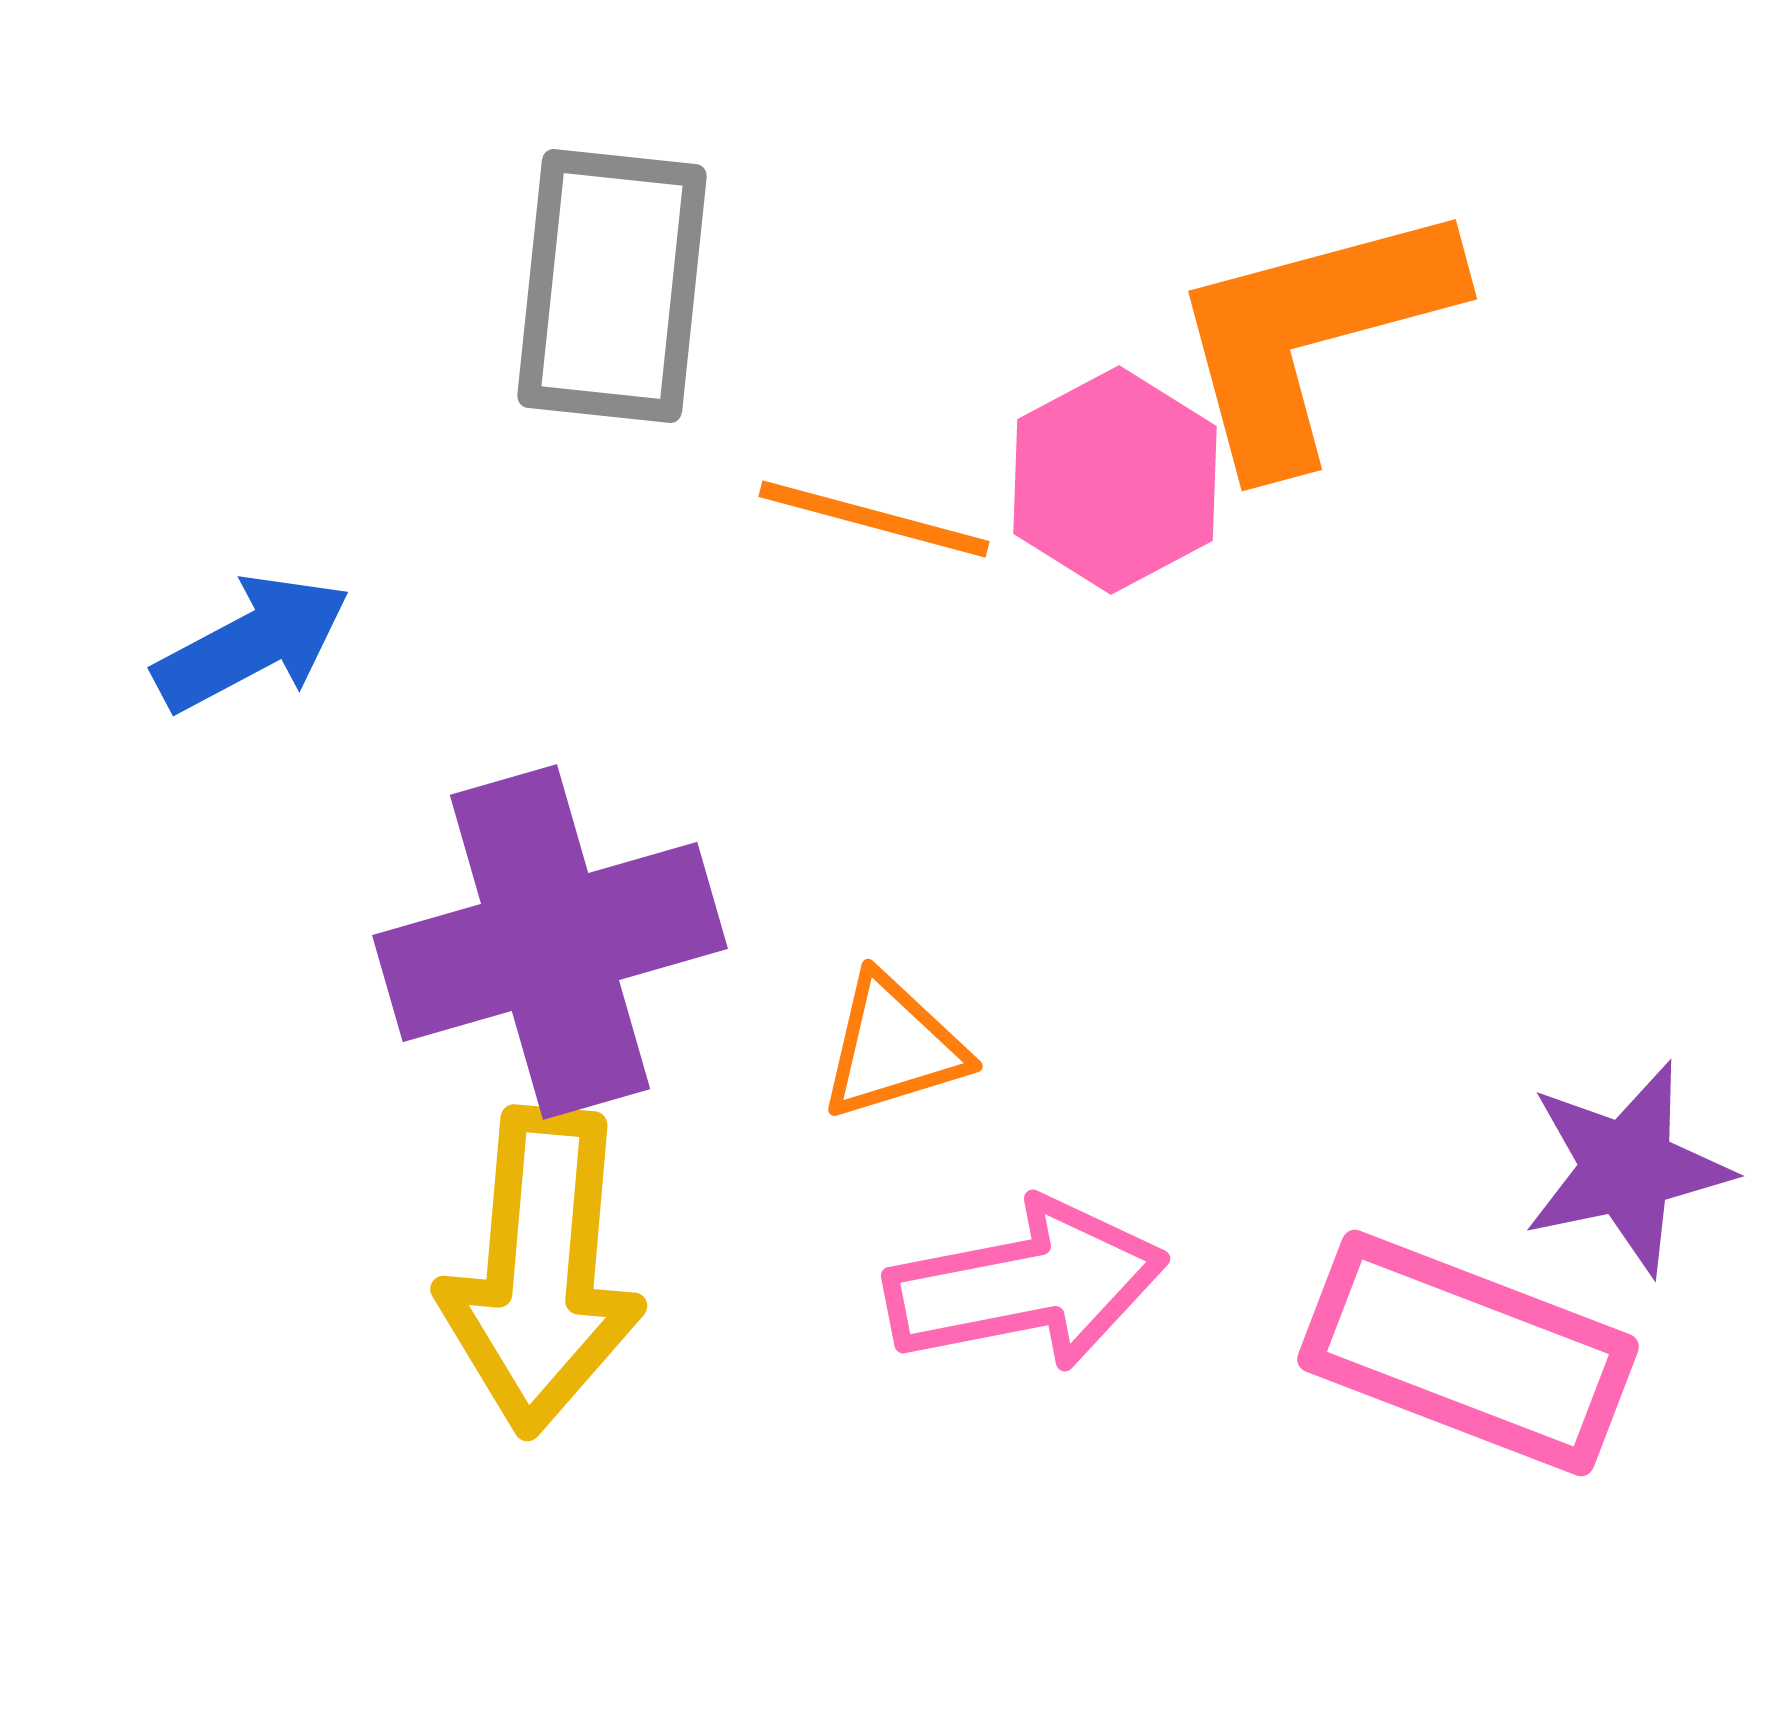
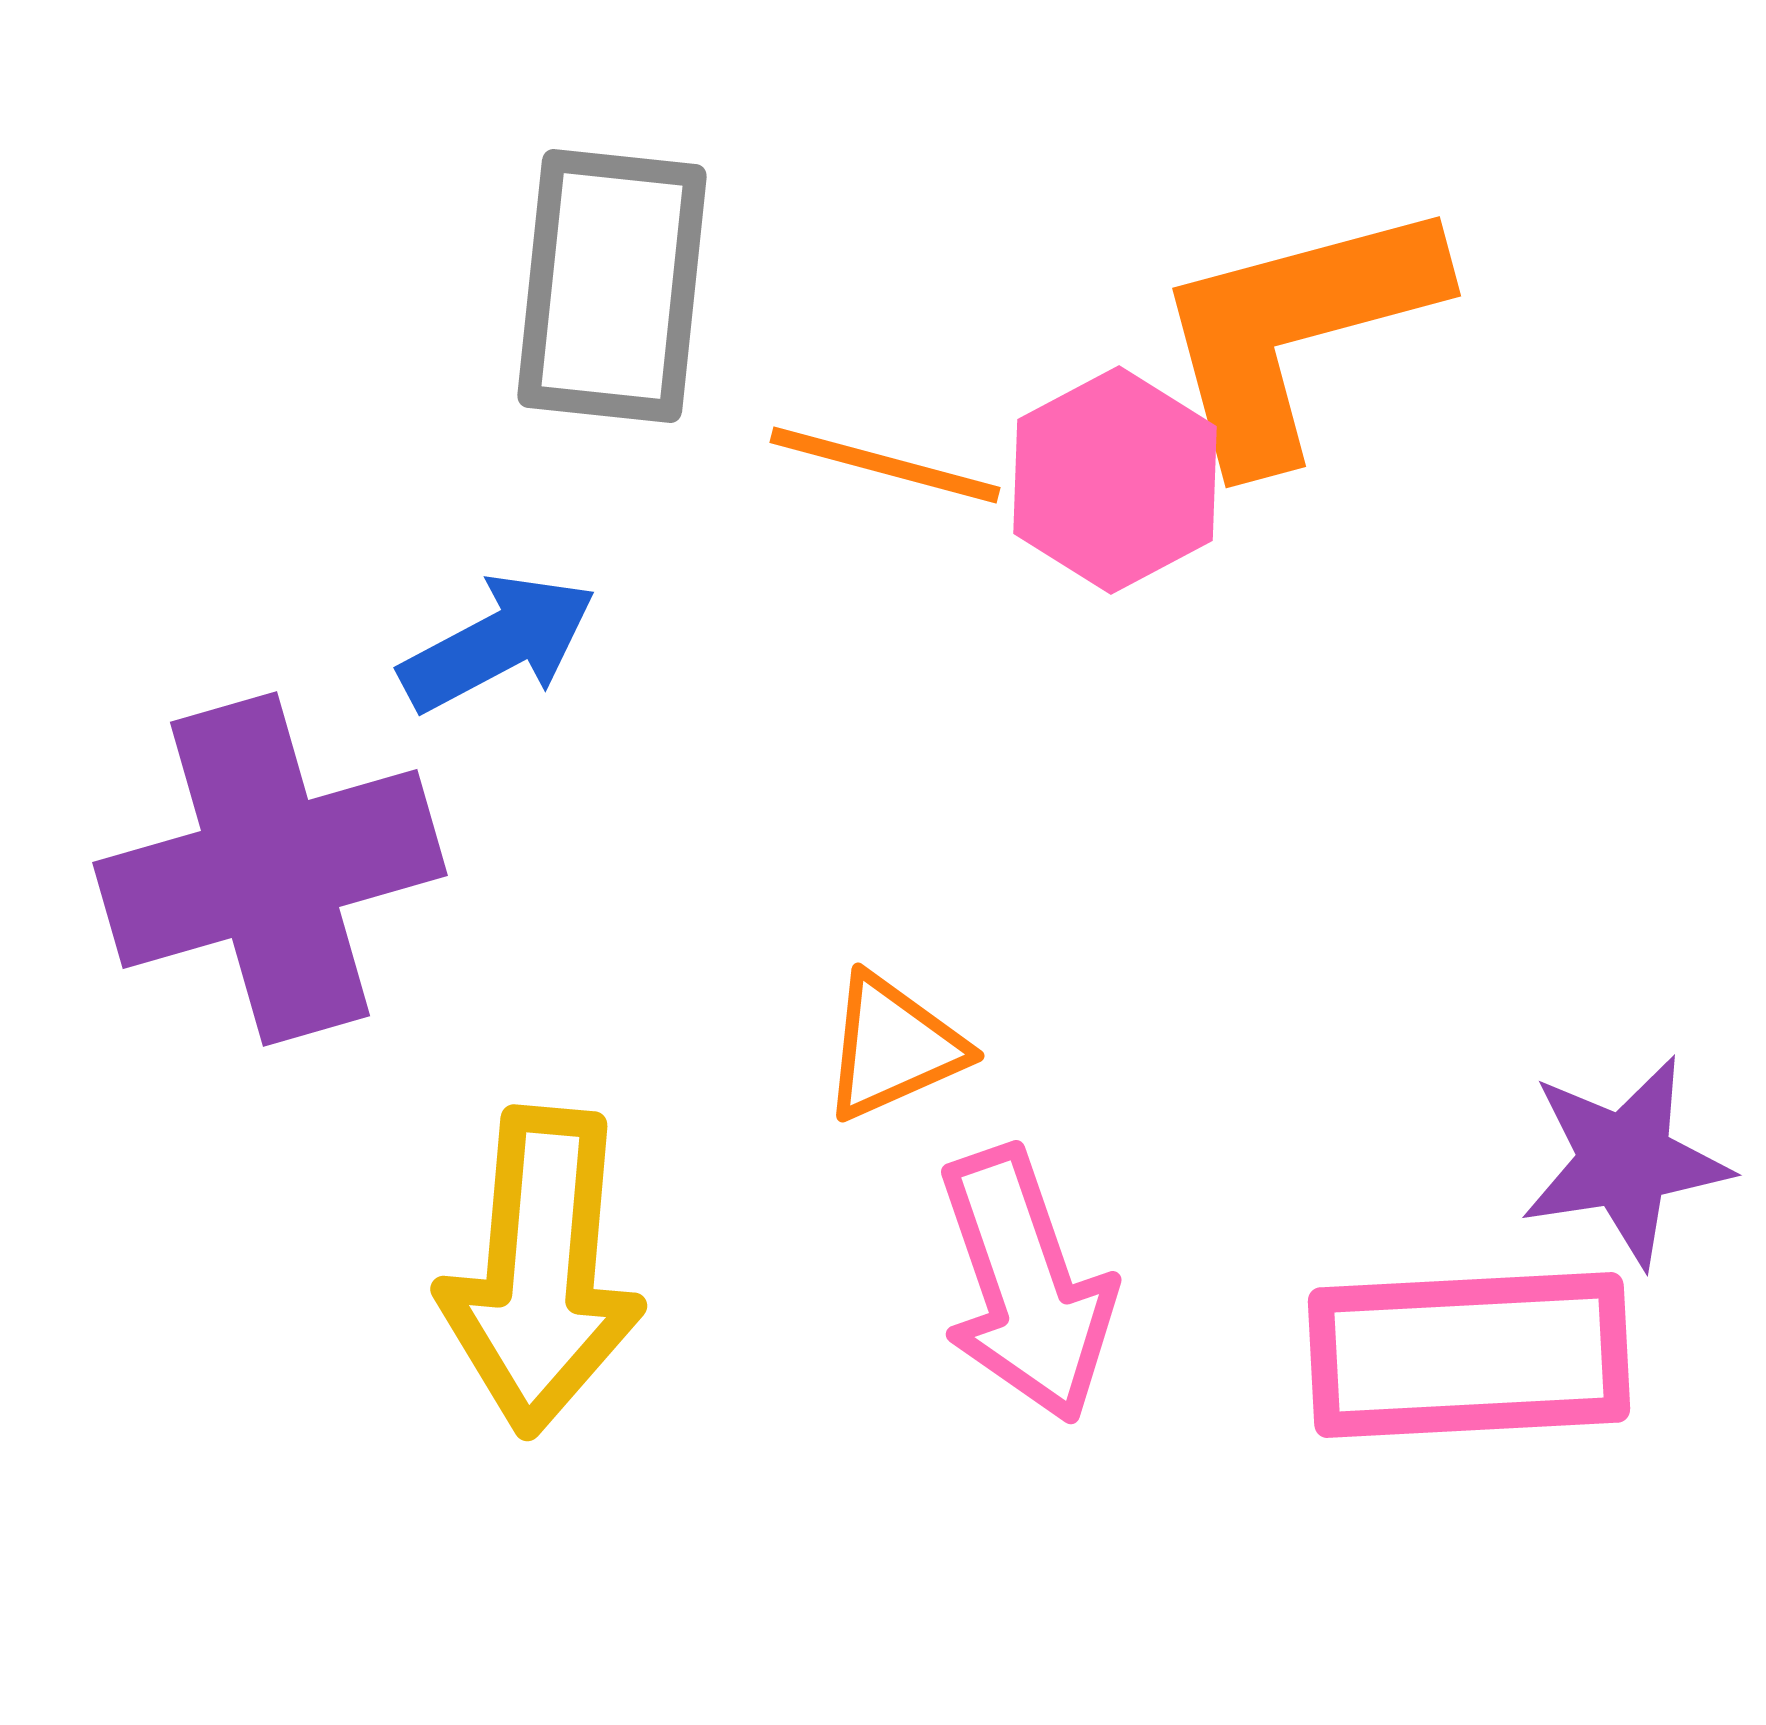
orange L-shape: moved 16 px left, 3 px up
orange line: moved 11 px right, 54 px up
blue arrow: moved 246 px right
purple cross: moved 280 px left, 73 px up
orange triangle: rotated 7 degrees counterclockwise
purple star: moved 2 px left, 7 px up; rotated 3 degrees clockwise
pink arrow: rotated 82 degrees clockwise
pink rectangle: moved 1 px right, 2 px down; rotated 24 degrees counterclockwise
